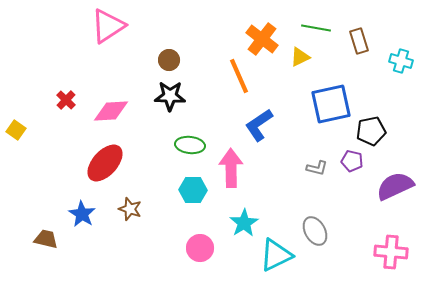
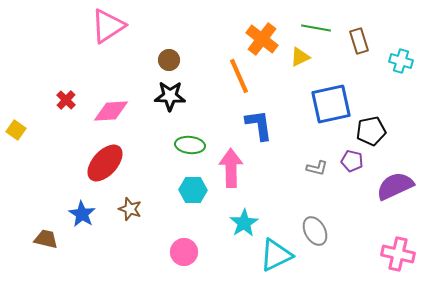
blue L-shape: rotated 116 degrees clockwise
pink circle: moved 16 px left, 4 px down
pink cross: moved 7 px right, 2 px down; rotated 8 degrees clockwise
